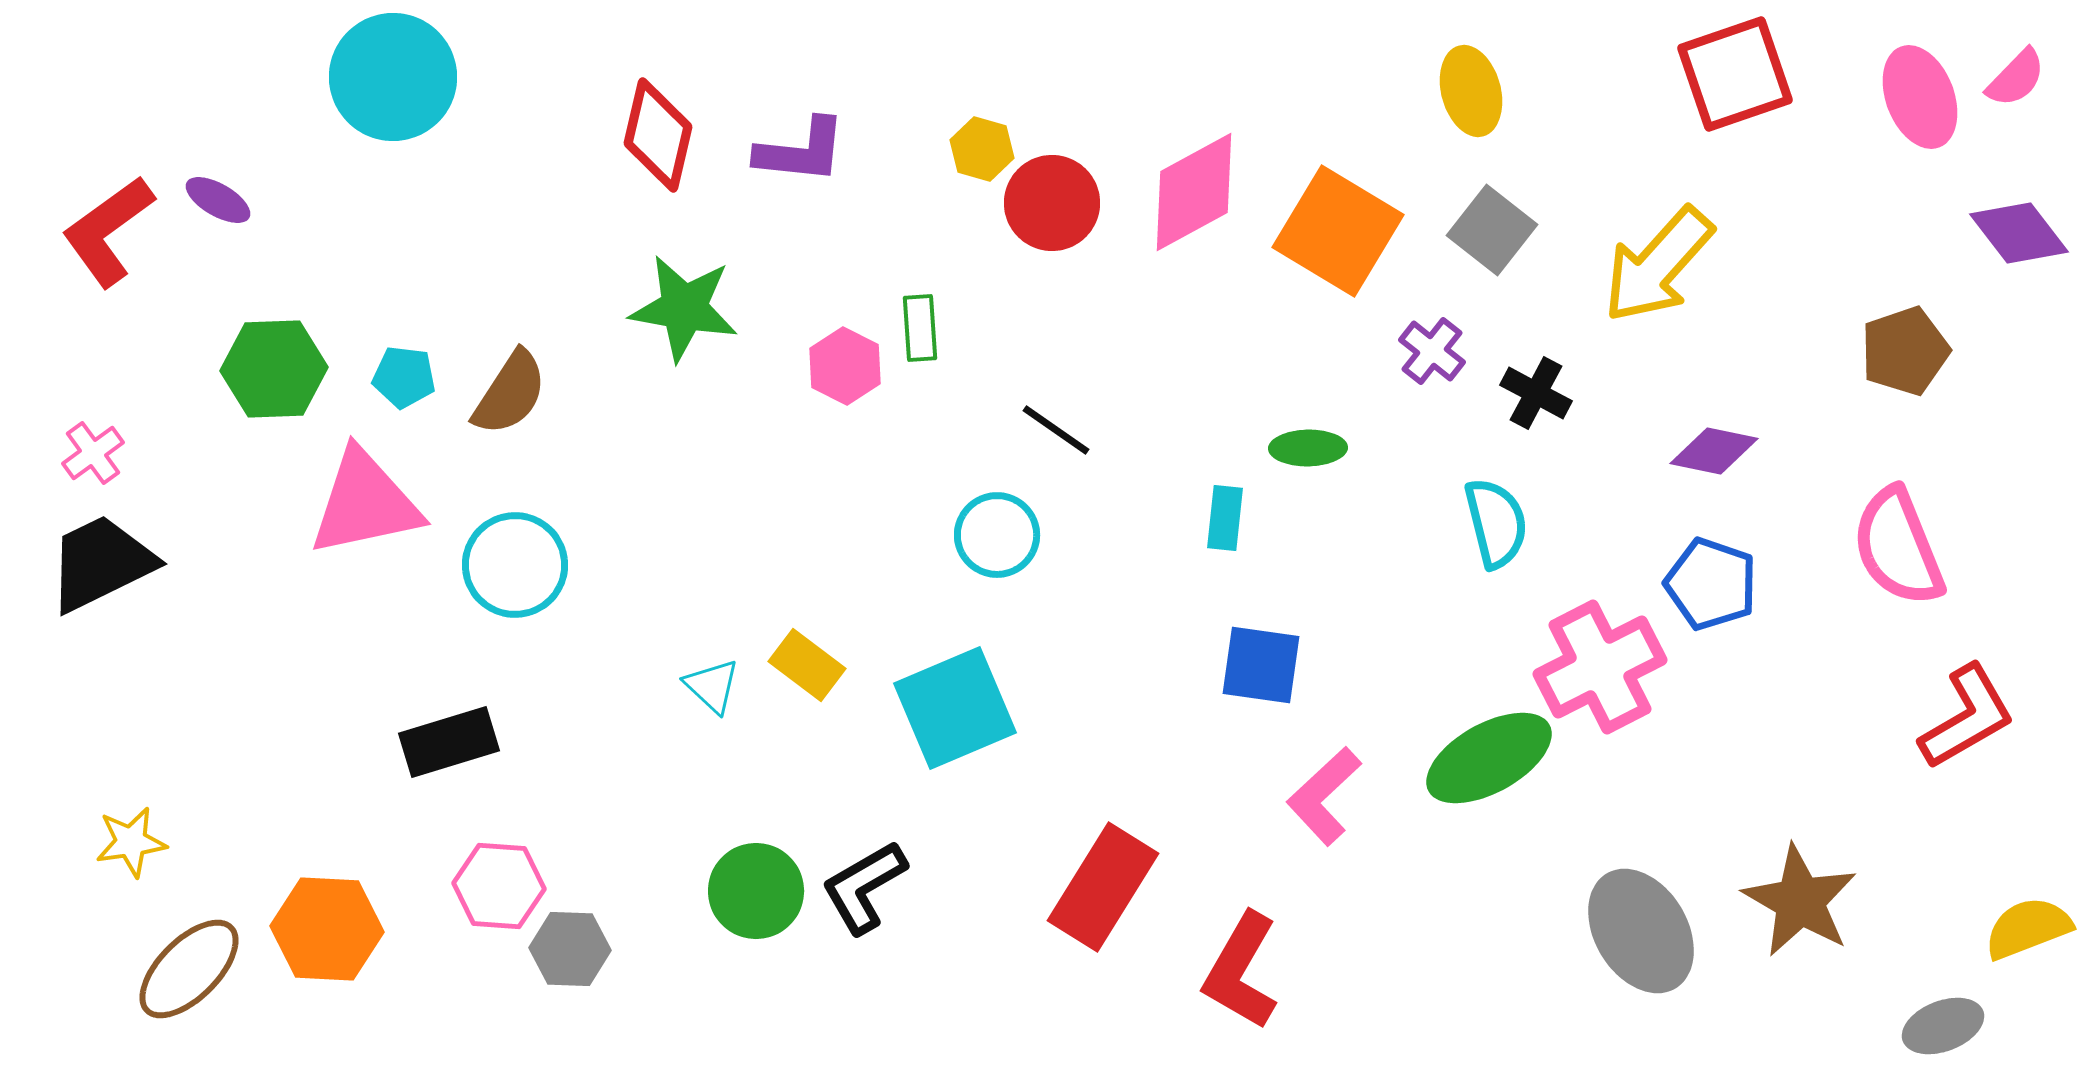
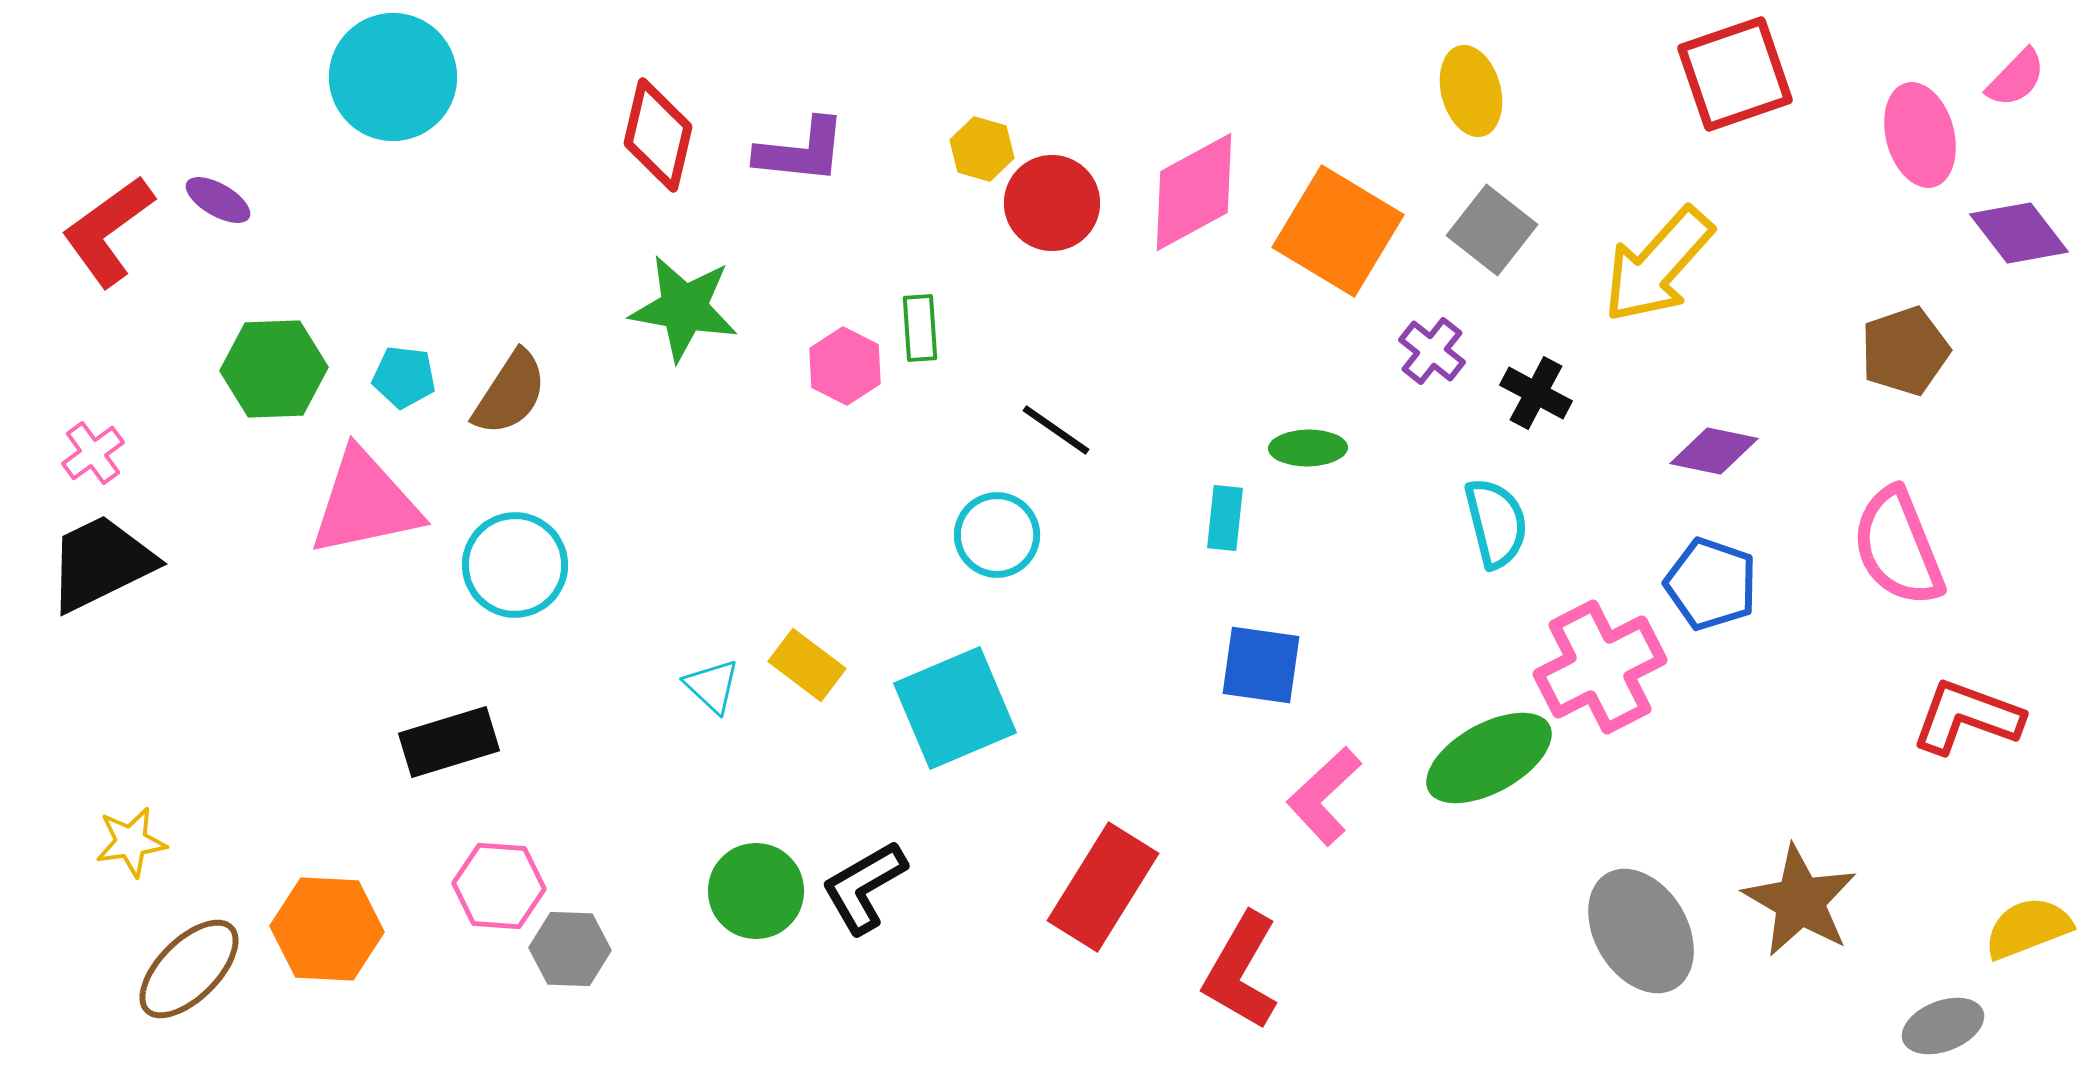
pink ellipse at (1920, 97): moved 38 px down; rotated 6 degrees clockwise
red L-shape at (1967, 717): rotated 130 degrees counterclockwise
